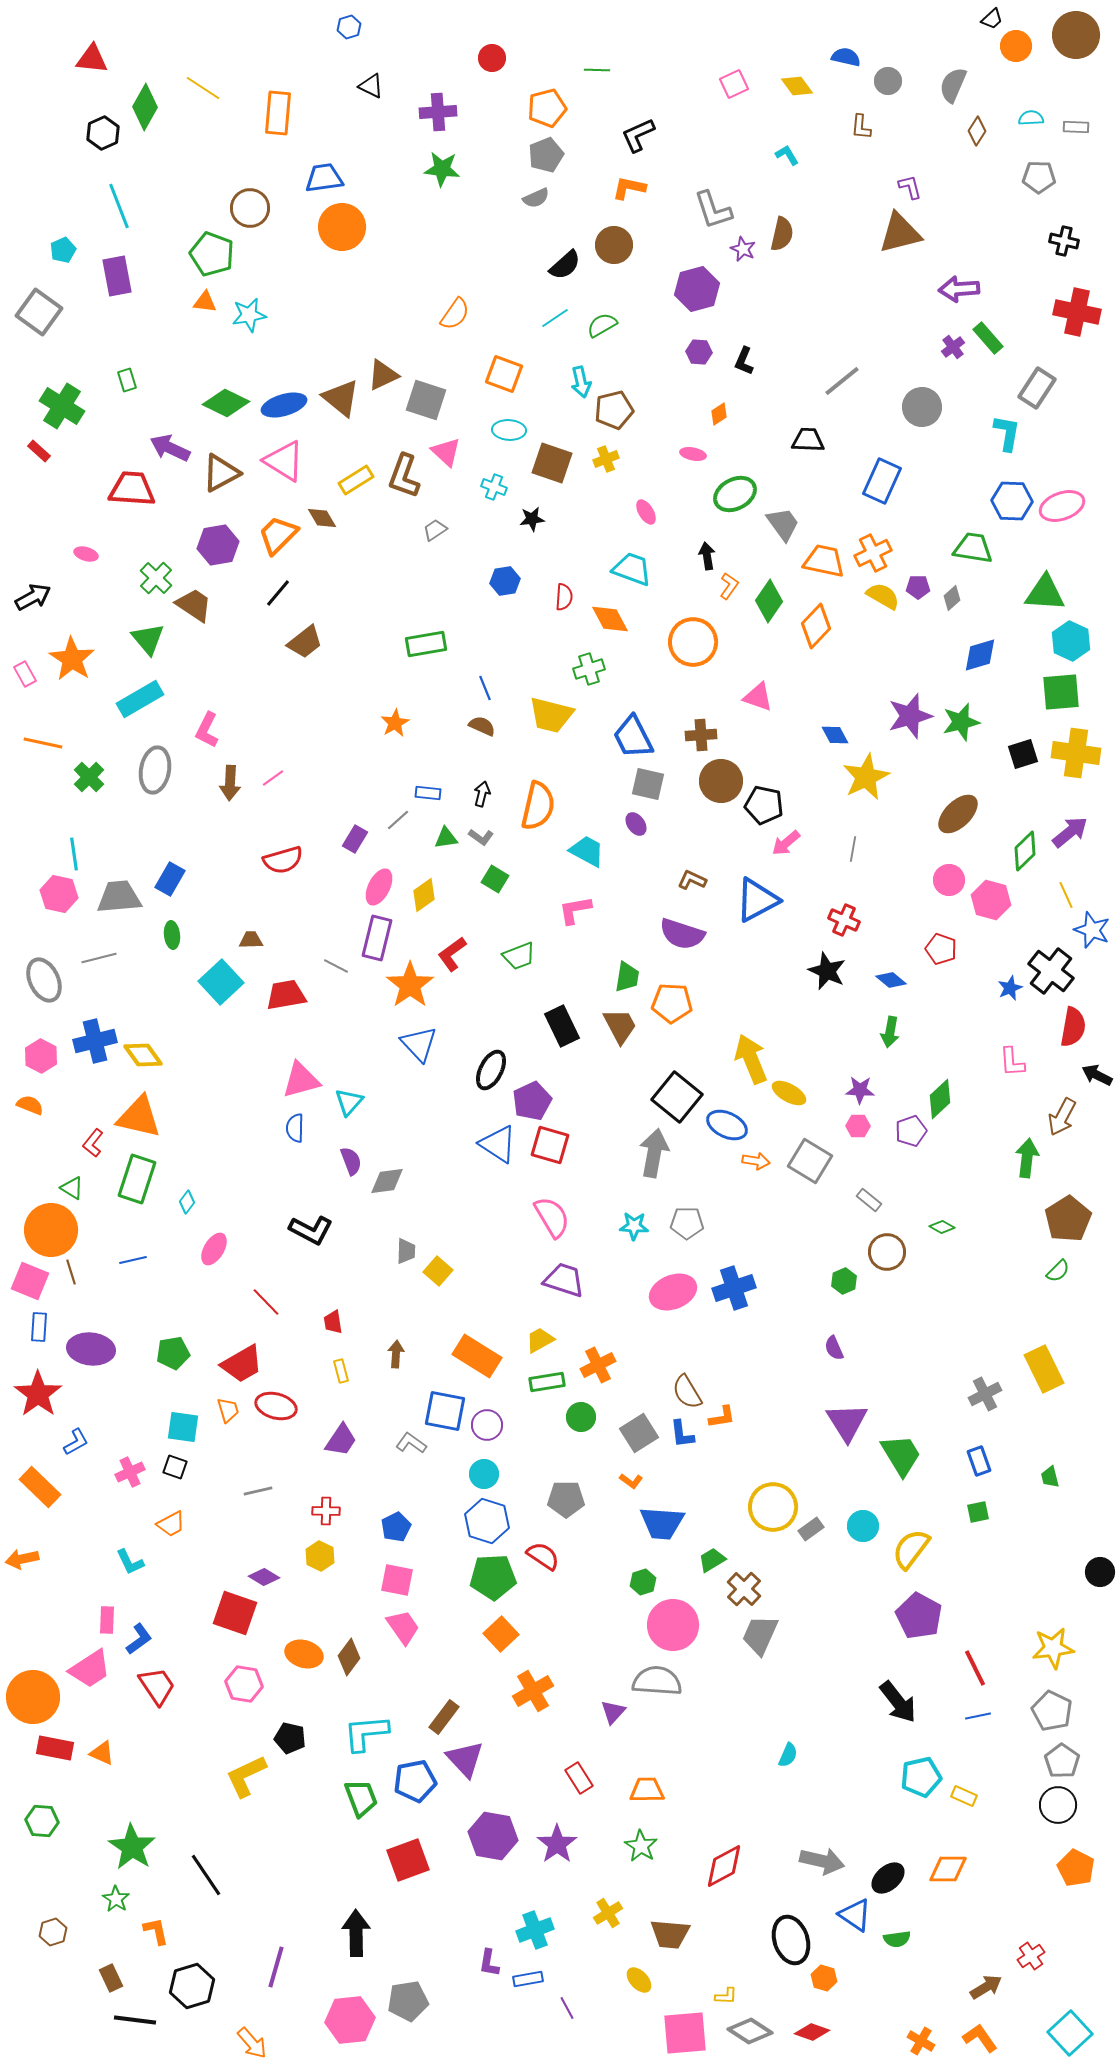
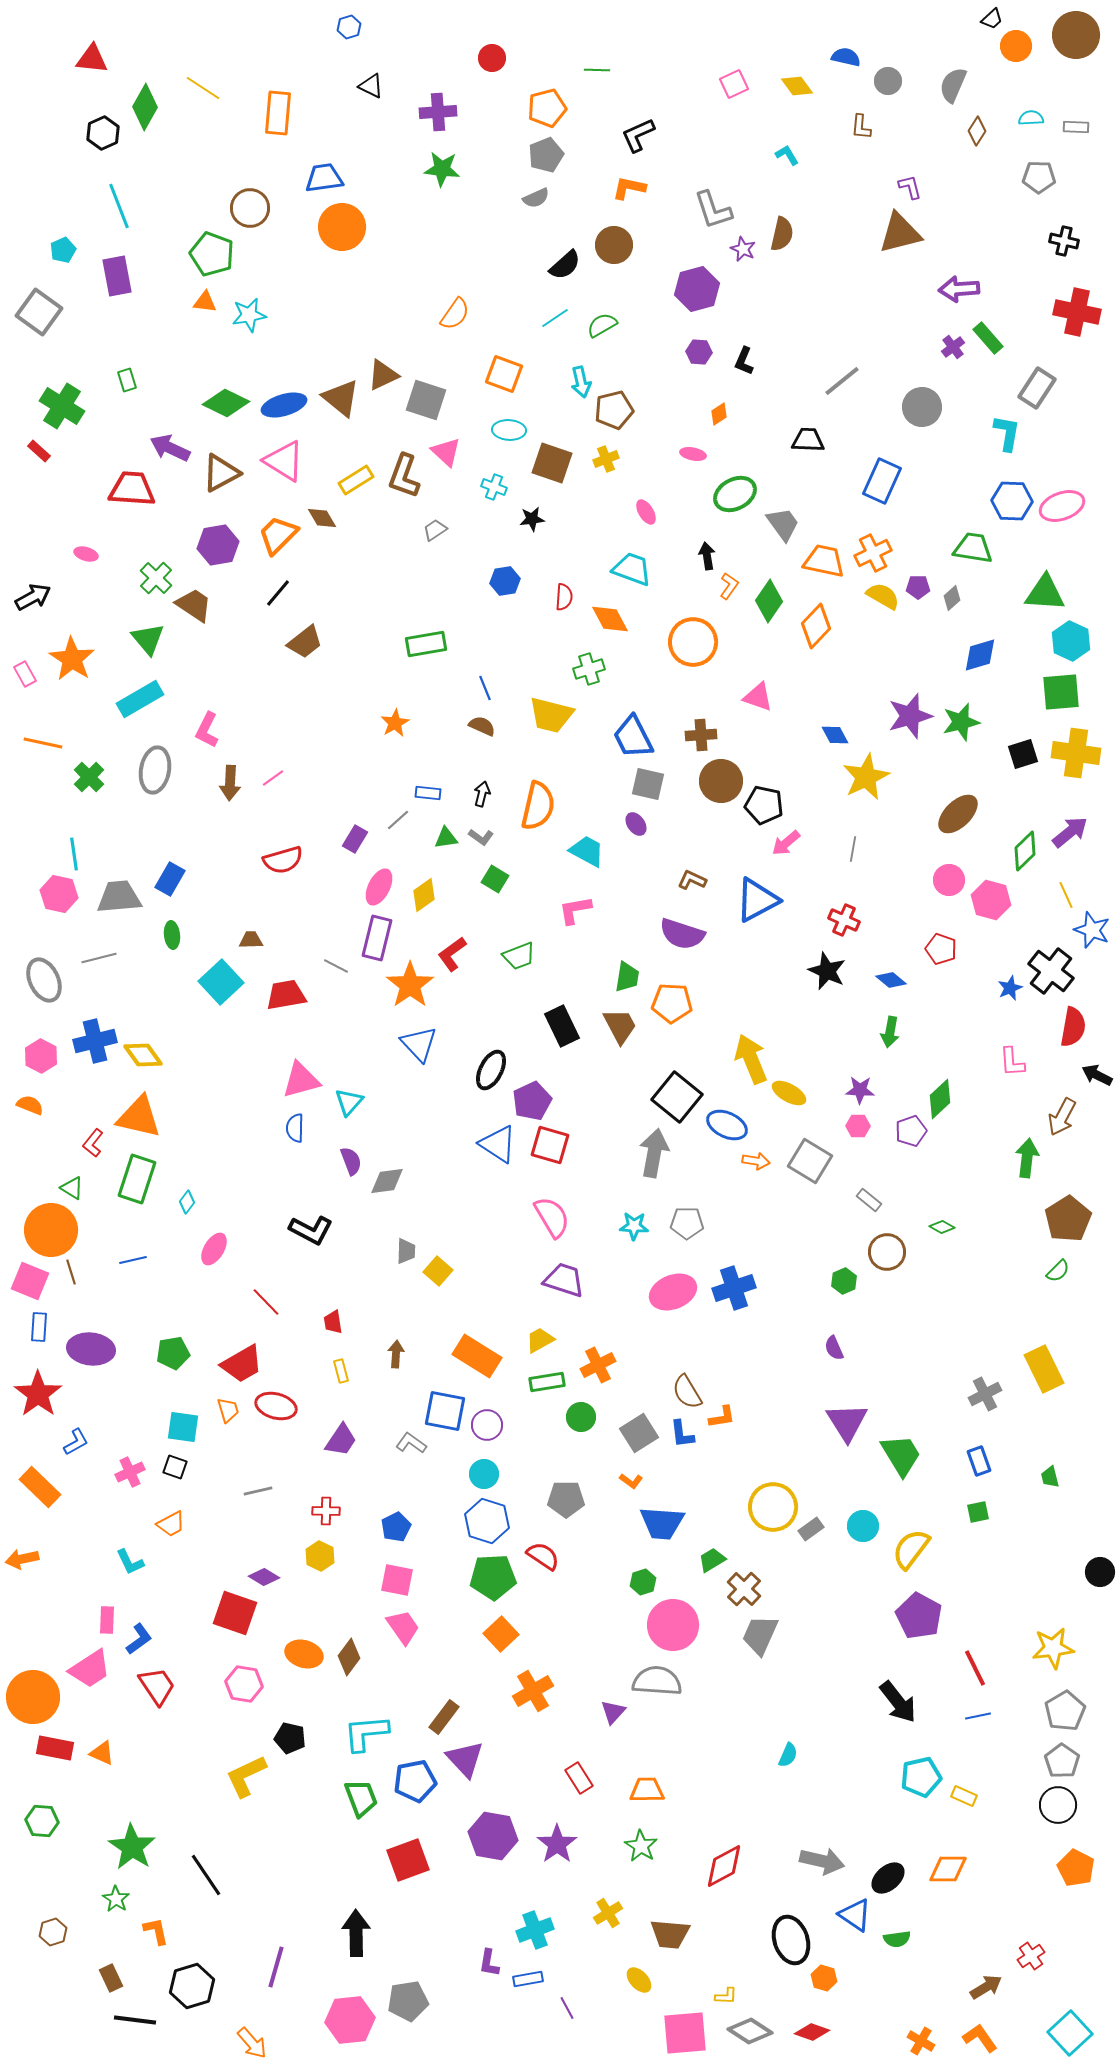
gray pentagon at (1052, 1711): moved 13 px right; rotated 15 degrees clockwise
